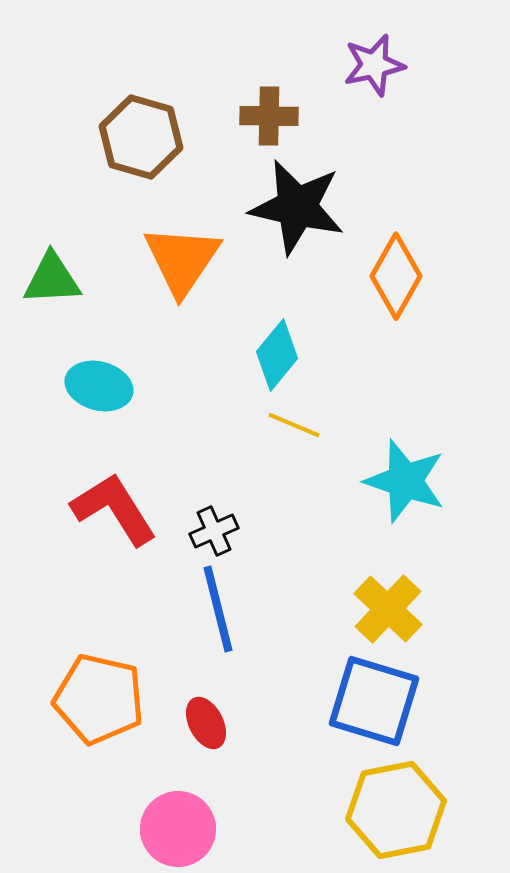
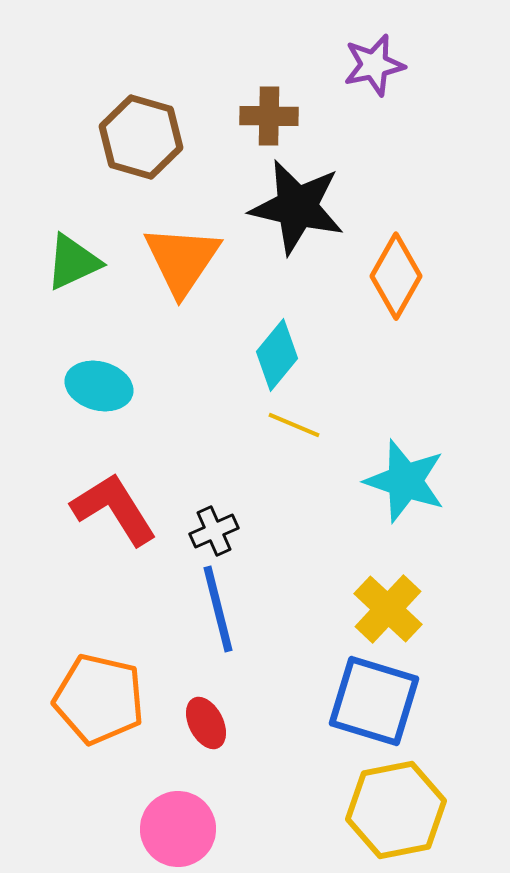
green triangle: moved 21 px right, 17 px up; rotated 22 degrees counterclockwise
